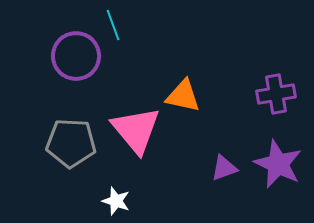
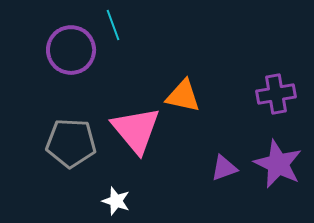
purple circle: moved 5 px left, 6 px up
